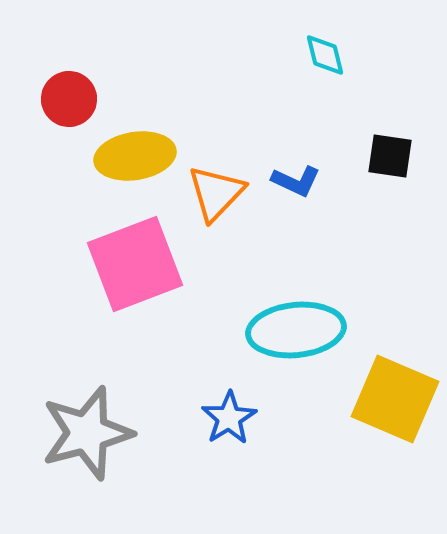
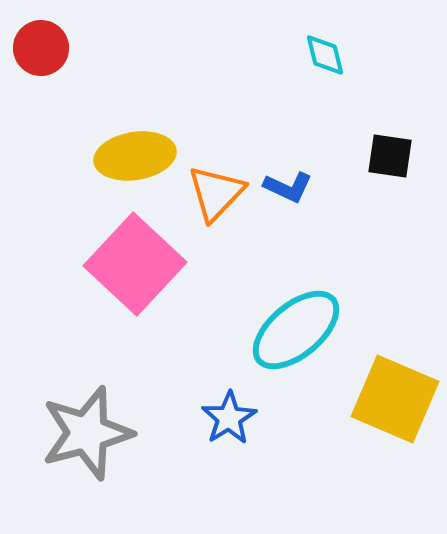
red circle: moved 28 px left, 51 px up
blue L-shape: moved 8 px left, 6 px down
pink square: rotated 26 degrees counterclockwise
cyan ellipse: rotated 34 degrees counterclockwise
